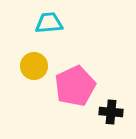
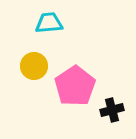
pink pentagon: rotated 9 degrees counterclockwise
black cross: moved 1 px right, 2 px up; rotated 20 degrees counterclockwise
